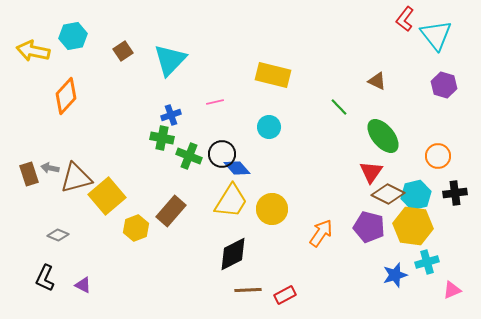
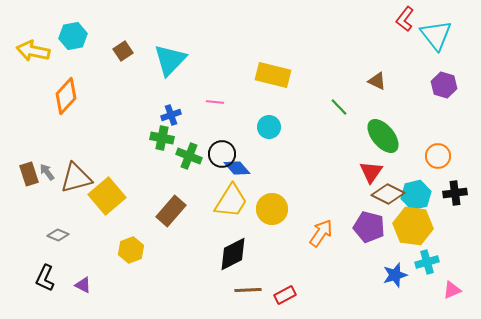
pink line at (215, 102): rotated 18 degrees clockwise
gray arrow at (50, 168): moved 3 px left, 4 px down; rotated 42 degrees clockwise
yellow hexagon at (136, 228): moved 5 px left, 22 px down
